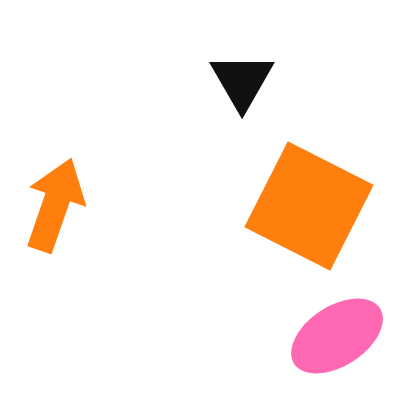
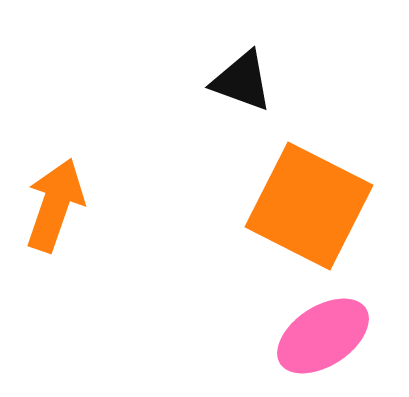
black triangle: rotated 40 degrees counterclockwise
pink ellipse: moved 14 px left
